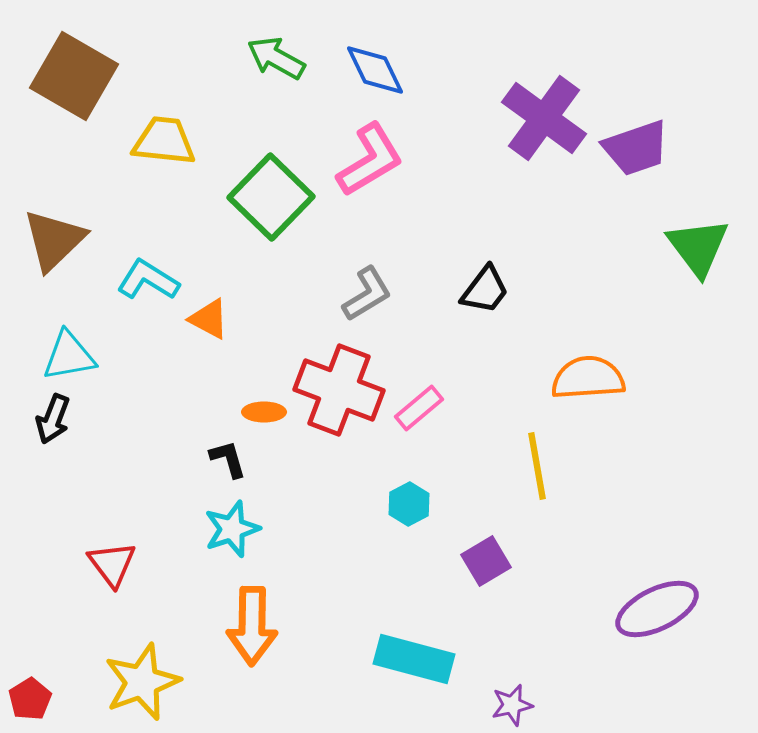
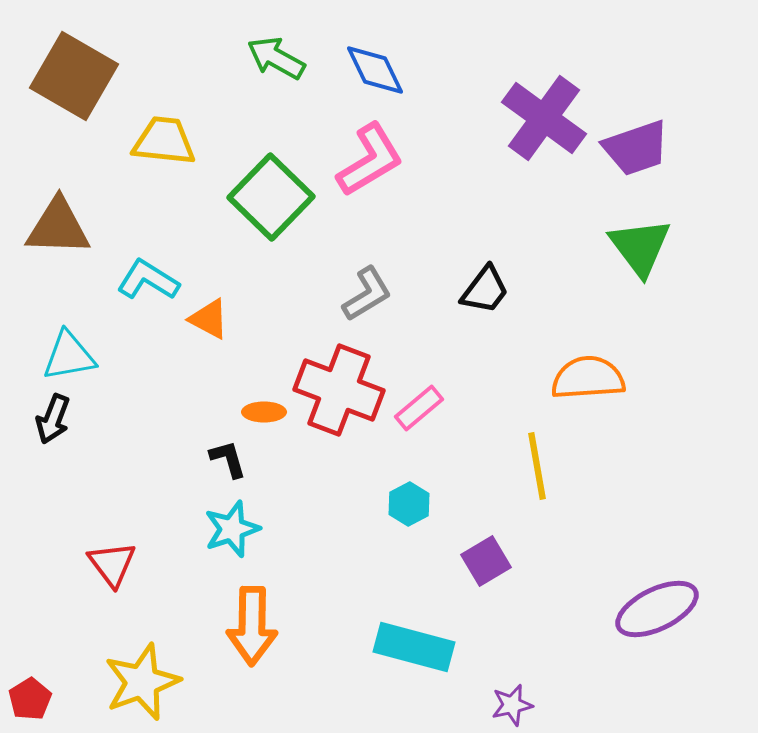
brown triangle: moved 4 px right, 13 px up; rotated 46 degrees clockwise
green triangle: moved 58 px left
cyan rectangle: moved 12 px up
